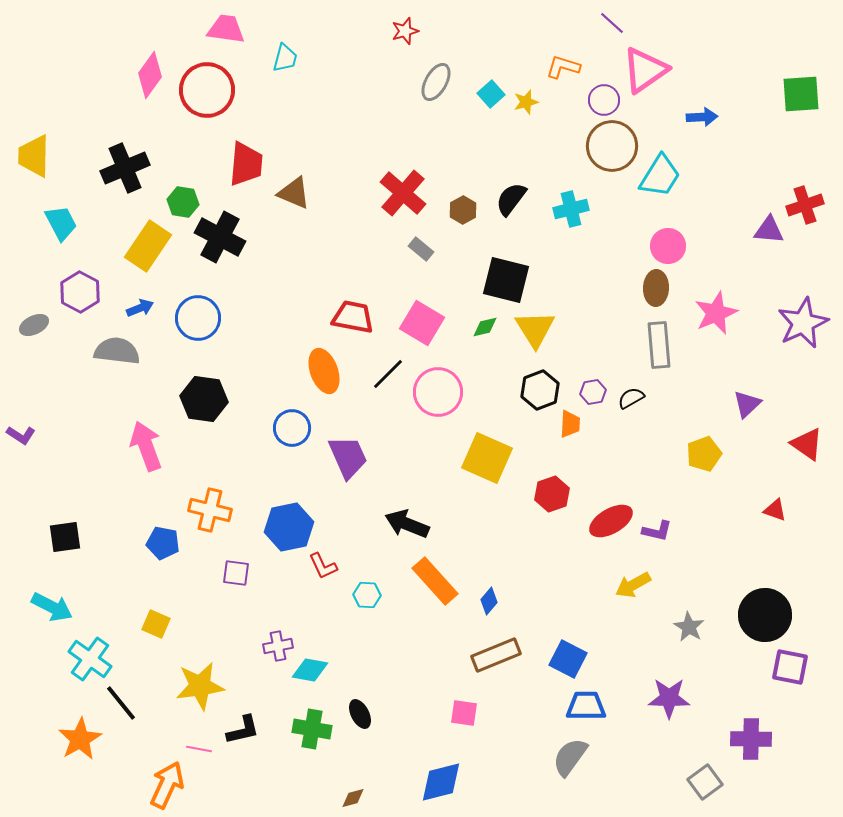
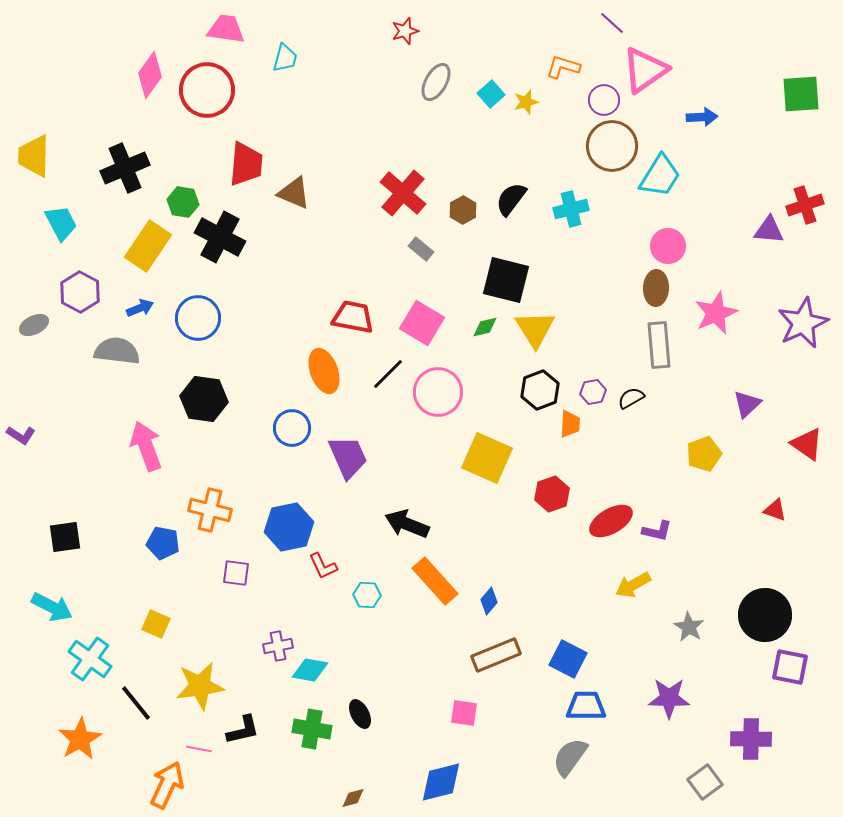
black line at (121, 703): moved 15 px right
